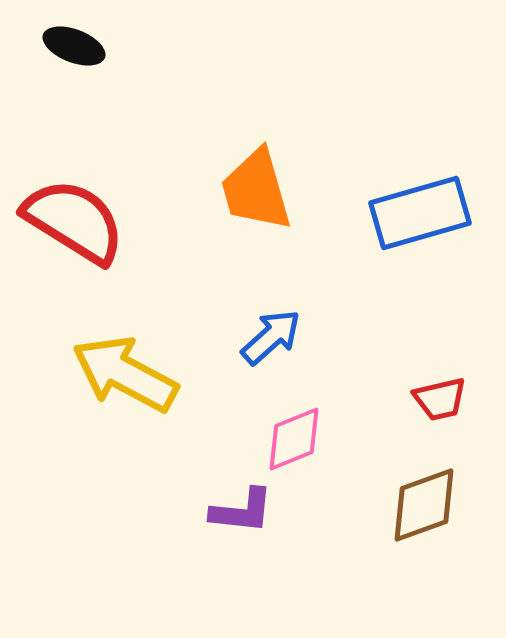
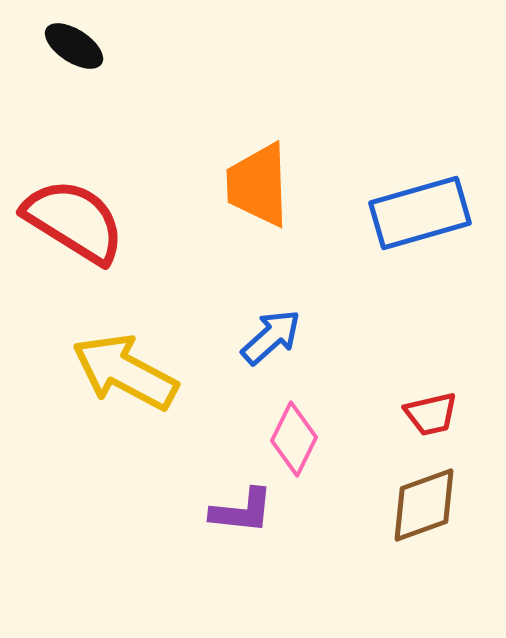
black ellipse: rotated 12 degrees clockwise
orange trapezoid: moved 2 px right, 5 px up; rotated 14 degrees clockwise
yellow arrow: moved 2 px up
red trapezoid: moved 9 px left, 15 px down
pink diamond: rotated 42 degrees counterclockwise
